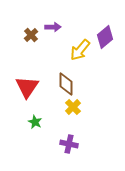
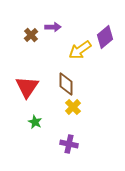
yellow arrow: rotated 15 degrees clockwise
